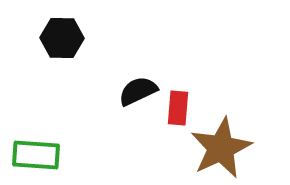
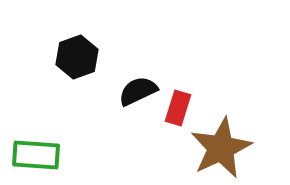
black hexagon: moved 15 px right, 19 px down; rotated 21 degrees counterclockwise
red rectangle: rotated 12 degrees clockwise
